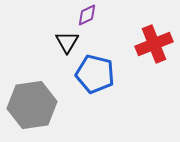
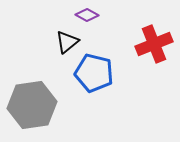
purple diamond: rotated 55 degrees clockwise
black triangle: rotated 20 degrees clockwise
blue pentagon: moved 1 px left, 1 px up
